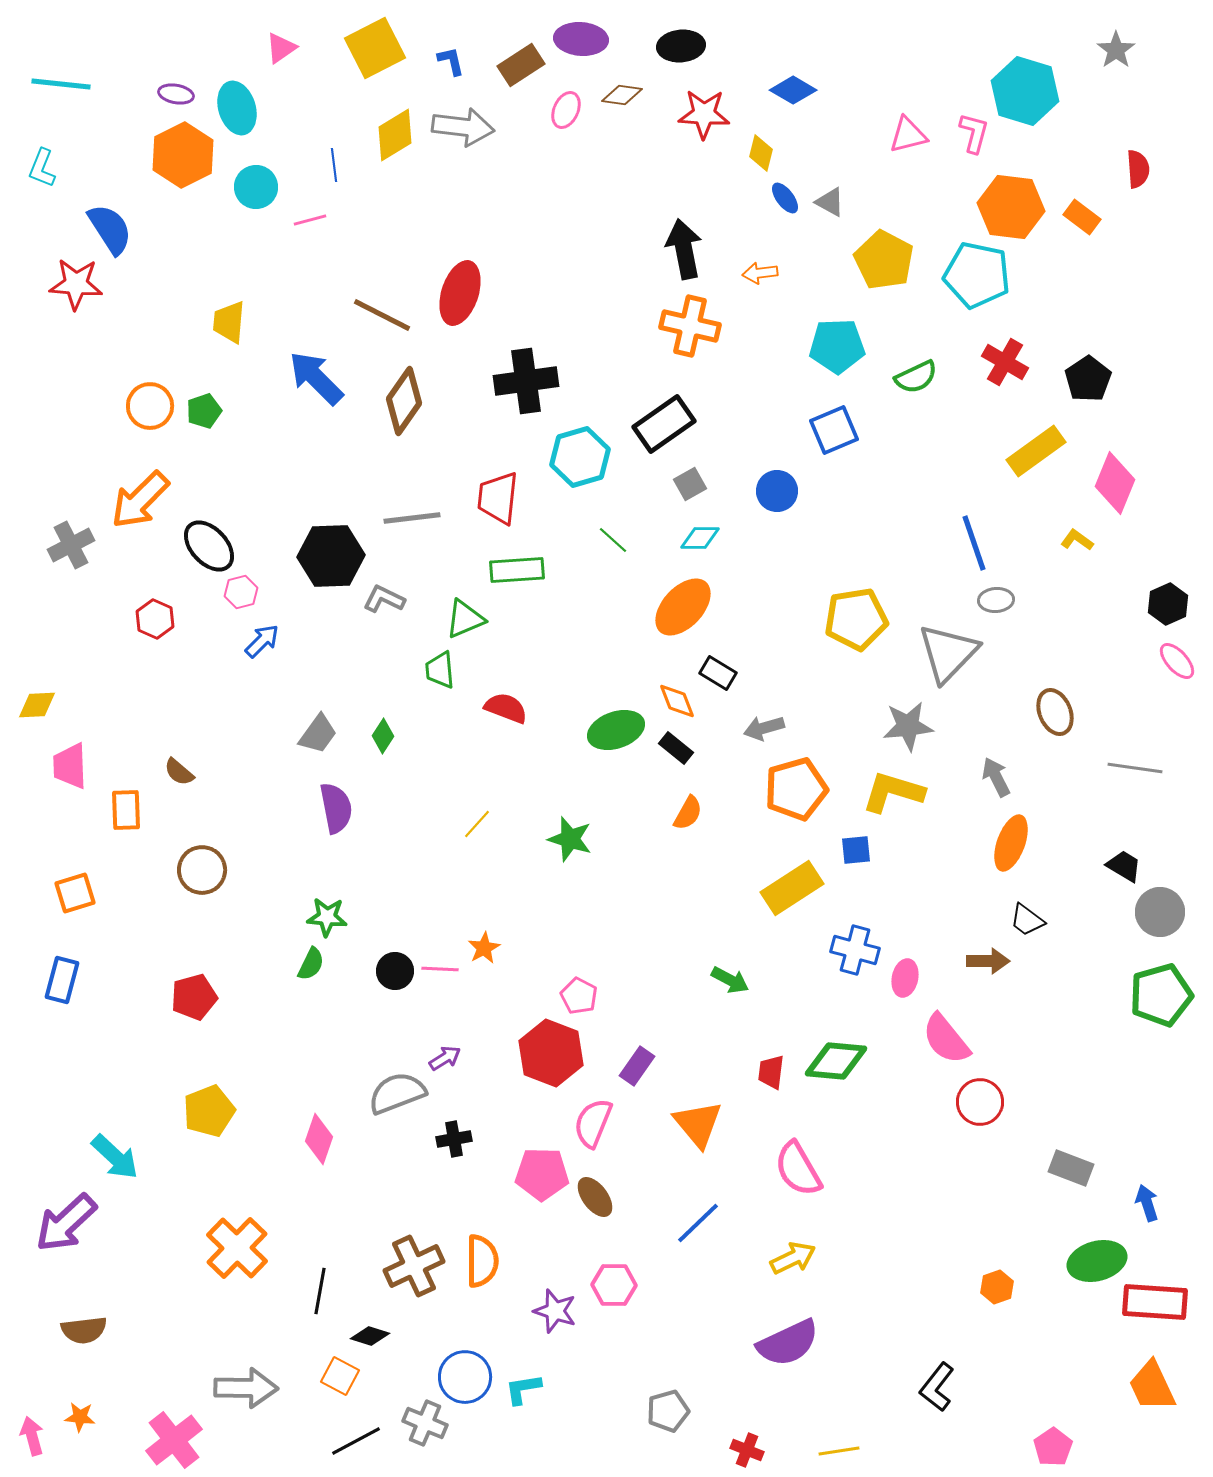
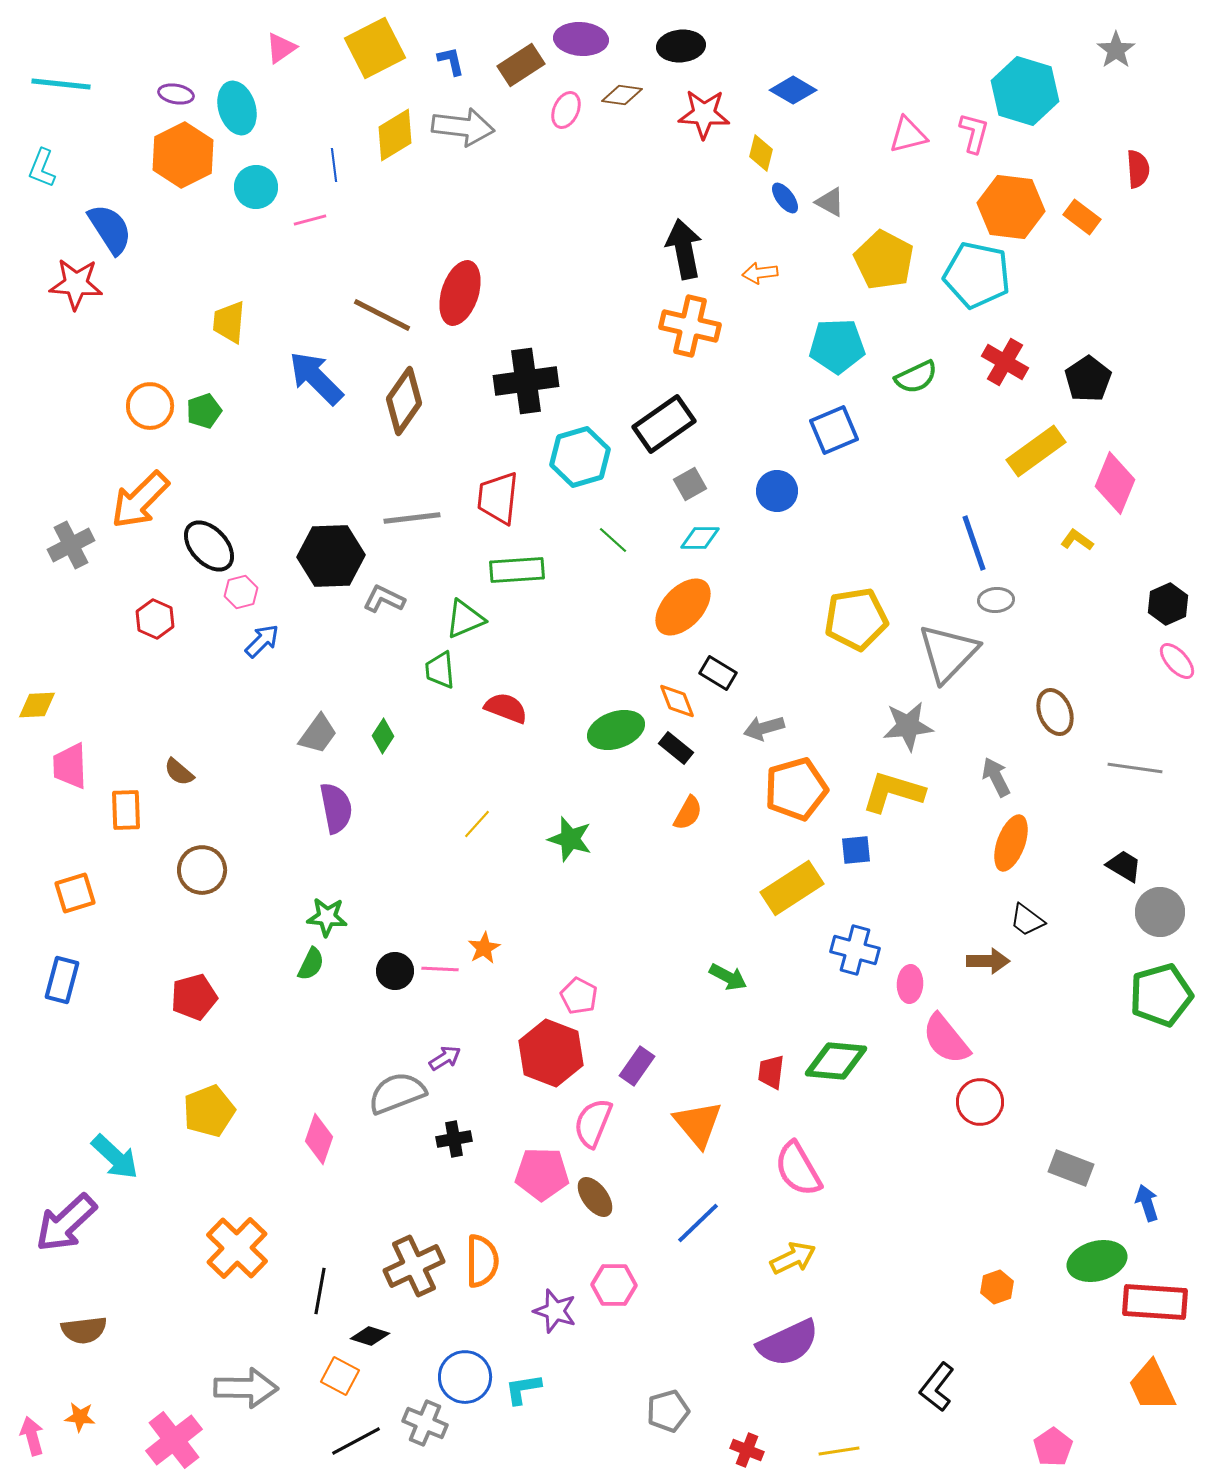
pink ellipse at (905, 978): moved 5 px right, 6 px down; rotated 9 degrees counterclockwise
green arrow at (730, 980): moved 2 px left, 3 px up
